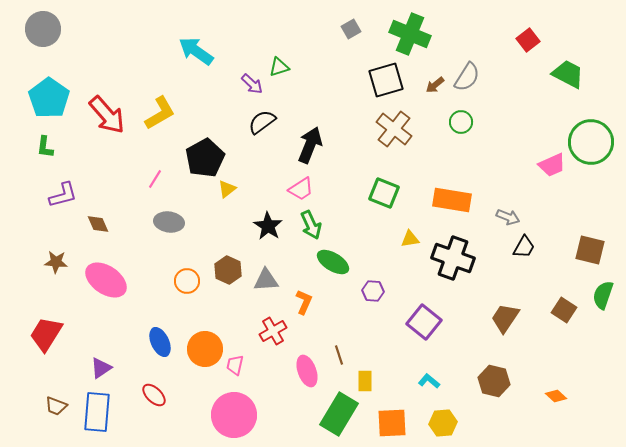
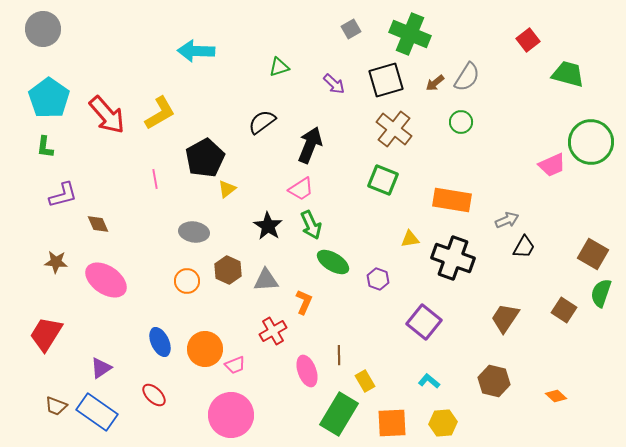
cyan arrow at (196, 51): rotated 33 degrees counterclockwise
green trapezoid at (568, 74): rotated 12 degrees counterclockwise
purple arrow at (252, 84): moved 82 px right
brown arrow at (435, 85): moved 2 px up
pink line at (155, 179): rotated 42 degrees counterclockwise
green square at (384, 193): moved 1 px left, 13 px up
gray arrow at (508, 217): moved 1 px left, 3 px down; rotated 45 degrees counterclockwise
gray ellipse at (169, 222): moved 25 px right, 10 px down
brown square at (590, 250): moved 3 px right, 4 px down; rotated 16 degrees clockwise
purple hexagon at (373, 291): moved 5 px right, 12 px up; rotated 15 degrees clockwise
green semicircle at (603, 295): moved 2 px left, 2 px up
brown line at (339, 355): rotated 18 degrees clockwise
pink trapezoid at (235, 365): rotated 125 degrees counterclockwise
yellow rectangle at (365, 381): rotated 30 degrees counterclockwise
blue rectangle at (97, 412): rotated 60 degrees counterclockwise
pink circle at (234, 415): moved 3 px left
